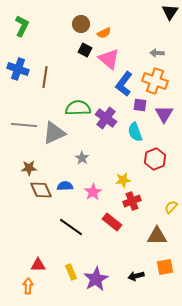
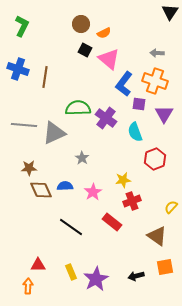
purple square: moved 1 px left, 1 px up
brown triangle: rotated 35 degrees clockwise
